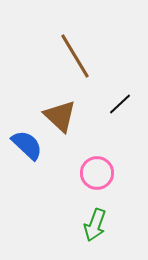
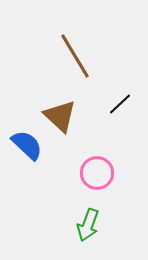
green arrow: moved 7 px left
